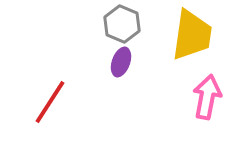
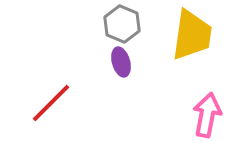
purple ellipse: rotated 36 degrees counterclockwise
pink arrow: moved 18 px down
red line: moved 1 px right, 1 px down; rotated 12 degrees clockwise
